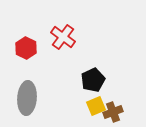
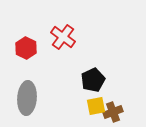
yellow square: rotated 12 degrees clockwise
